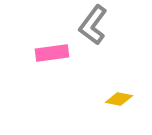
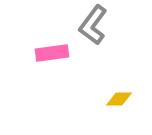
yellow diamond: rotated 12 degrees counterclockwise
